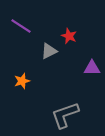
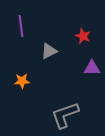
purple line: rotated 50 degrees clockwise
red star: moved 14 px right
orange star: rotated 14 degrees clockwise
